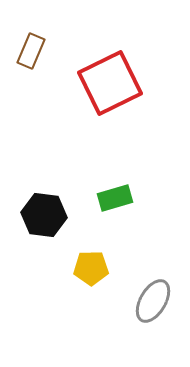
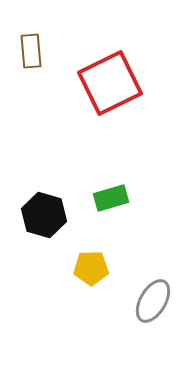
brown rectangle: rotated 28 degrees counterclockwise
green rectangle: moved 4 px left
black hexagon: rotated 9 degrees clockwise
